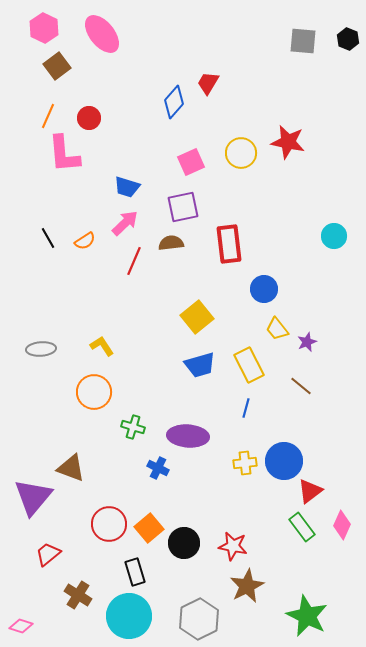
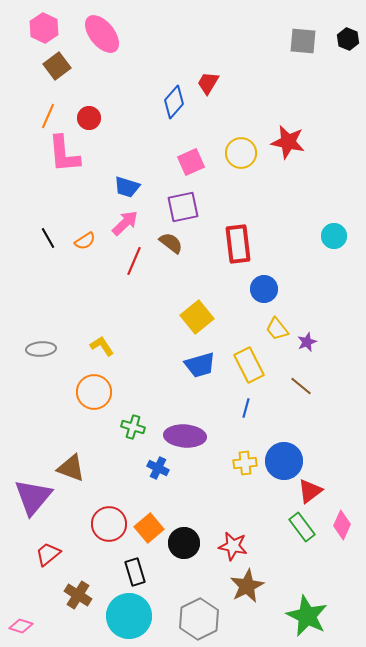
brown semicircle at (171, 243): rotated 45 degrees clockwise
red rectangle at (229, 244): moved 9 px right
purple ellipse at (188, 436): moved 3 px left
